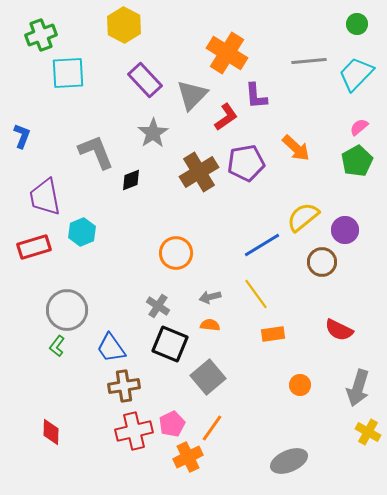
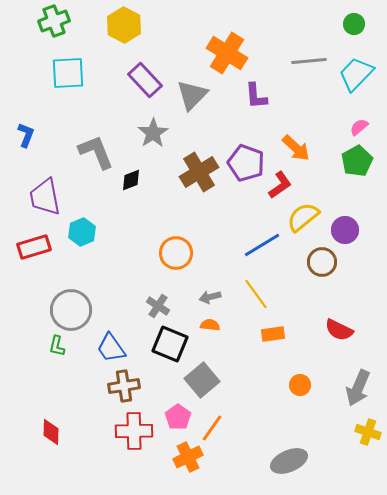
green circle at (357, 24): moved 3 px left
green cross at (41, 35): moved 13 px right, 14 px up
red L-shape at (226, 117): moved 54 px right, 68 px down
blue L-shape at (22, 136): moved 4 px right, 1 px up
purple pentagon at (246, 163): rotated 30 degrees clockwise
gray circle at (67, 310): moved 4 px right
green L-shape at (57, 346): rotated 25 degrees counterclockwise
gray square at (208, 377): moved 6 px left, 3 px down
gray arrow at (358, 388): rotated 6 degrees clockwise
pink pentagon at (172, 424): moved 6 px right, 7 px up; rotated 10 degrees counterclockwise
red cross at (134, 431): rotated 12 degrees clockwise
yellow cross at (368, 432): rotated 10 degrees counterclockwise
